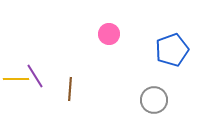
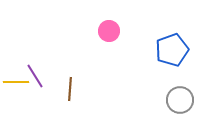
pink circle: moved 3 px up
yellow line: moved 3 px down
gray circle: moved 26 px right
